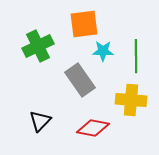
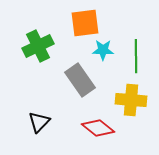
orange square: moved 1 px right, 1 px up
cyan star: moved 1 px up
black triangle: moved 1 px left, 1 px down
red diamond: moved 5 px right; rotated 28 degrees clockwise
